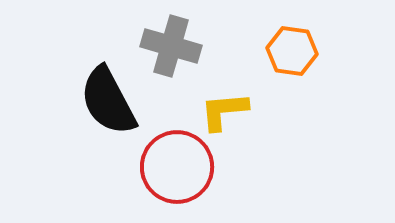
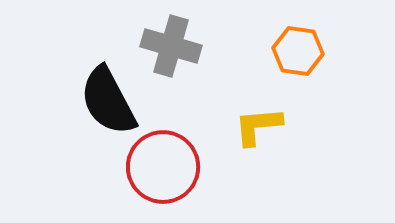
orange hexagon: moved 6 px right
yellow L-shape: moved 34 px right, 15 px down
red circle: moved 14 px left
